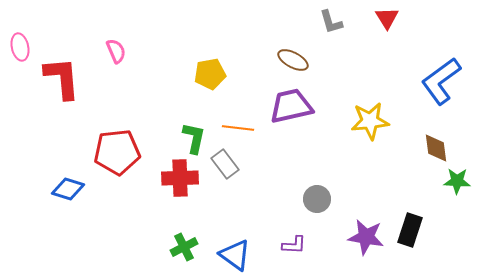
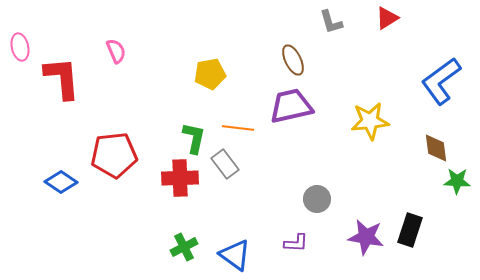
red triangle: rotated 30 degrees clockwise
brown ellipse: rotated 36 degrees clockwise
red pentagon: moved 3 px left, 3 px down
blue diamond: moved 7 px left, 7 px up; rotated 16 degrees clockwise
purple L-shape: moved 2 px right, 2 px up
